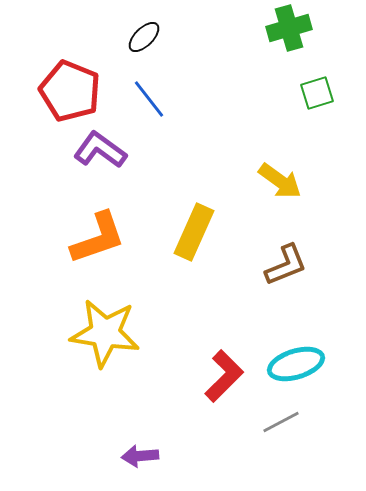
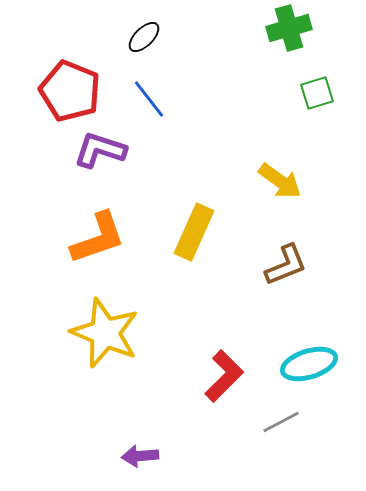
purple L-shape: rotated 18 degrees counterclockwise
yellow star: rotated 14 degrees clockwise
cyan ellipse: moved 13 px right
